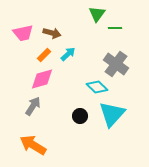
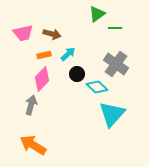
green triangle: rotated 18 degrees clockwise
brown arrow: moved 1 px down
orange rectangle: rotated 32 degrees clockwise
pink diamond: rotated 30 degrees counterclockwise
gray arrow: moved 2 px left, 1 px up; rotated 18 degrees counterclockwise
black circle: moved 3 px left, 42 px up
